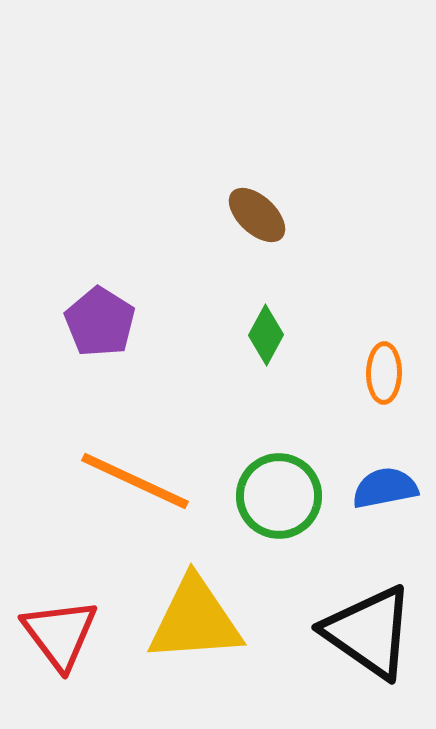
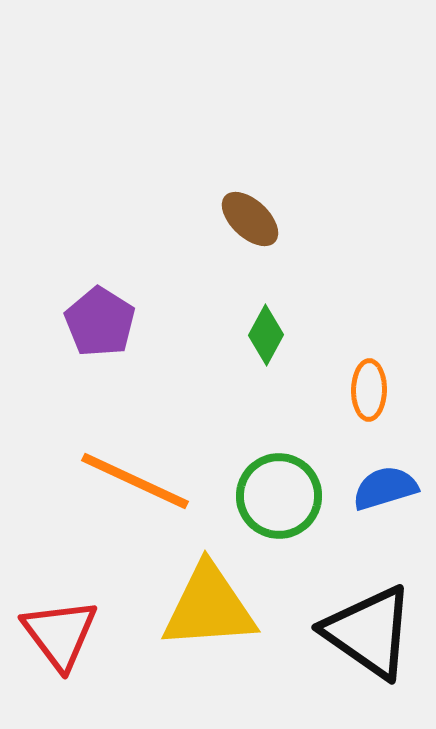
brown ellipse: moved 7 px left, 4 px down
orange ellipse: moved 15 px left, 17 px down
blue semicircle: rotated 6 degrees counterclockwise
yellow triangle: moved 14 px right, 13 px up
